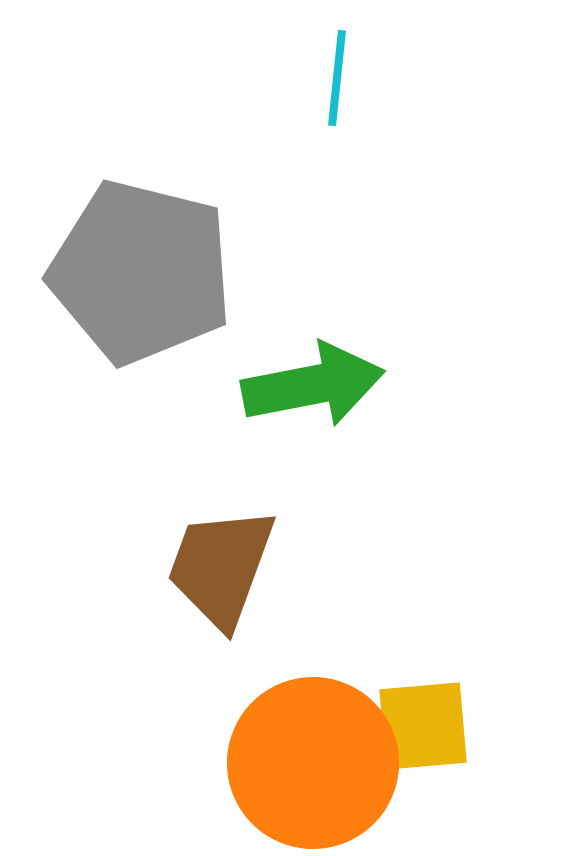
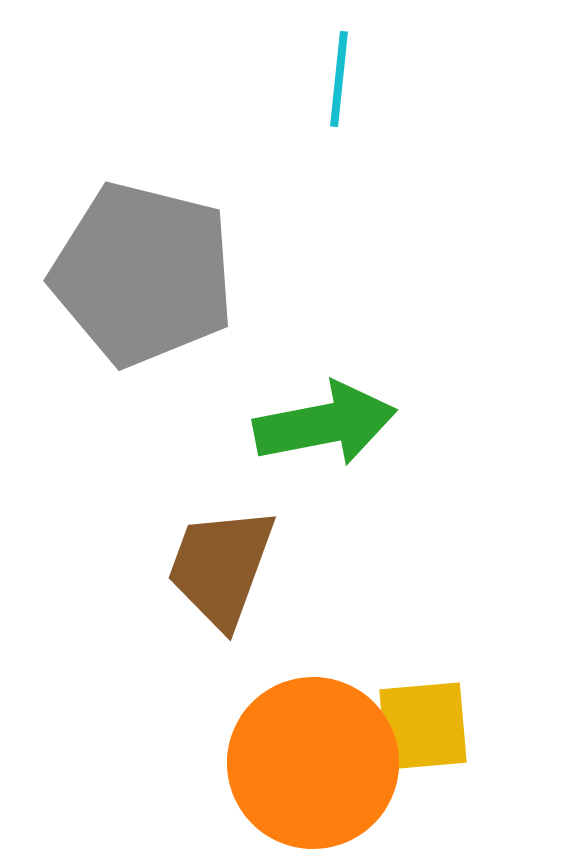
cyan line: moved 2 px right, 1 px down
gray pentagon: moved 2 px right, 2 px down
green arrow: moved 12 px right, 39 px down
